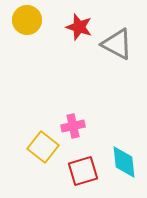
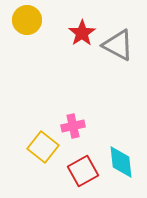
red star: moved 3 px right, 6 px down; rotated 20 degrees clockwise
gray triangle: moved 1 px right, 1 px down
cyan diamond: moved 3 px left
red square: rotated 12 degrees counterclockwise
